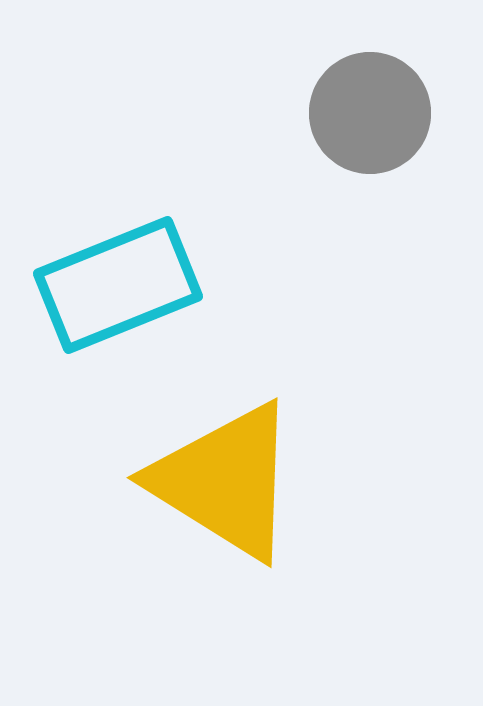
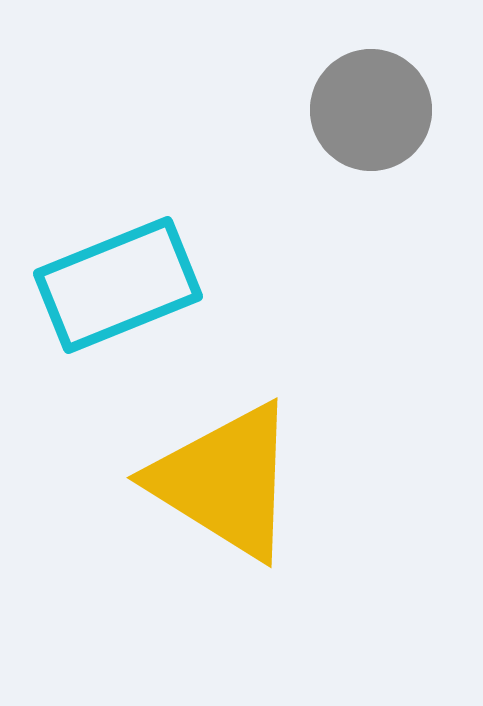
gray circle: moved 1 px right, 3 px up
